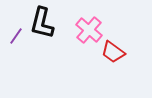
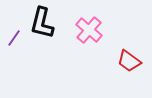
purple line: moved 2 px left, 2 px down
red trapezoid: moved 16 px right, 9 px down
